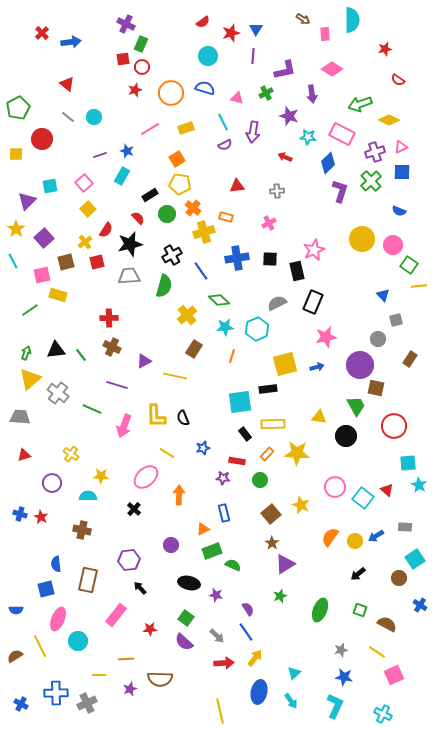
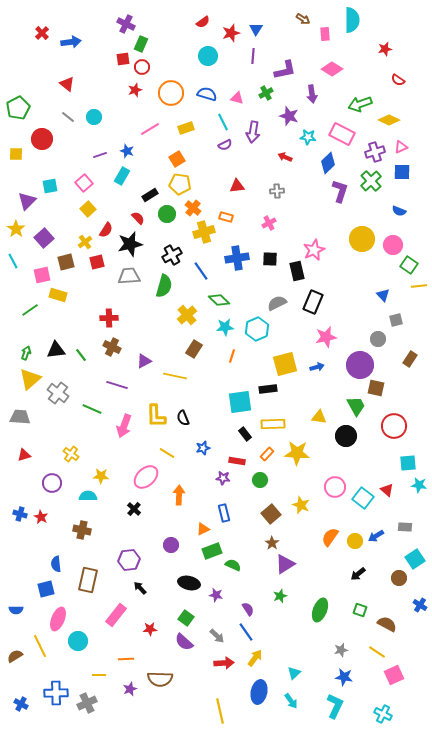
blue semicircle at (205, 88): moved 2 px right, 6 px down
cyan star at (419, 485): rotated 21 degrees counterclockwise
